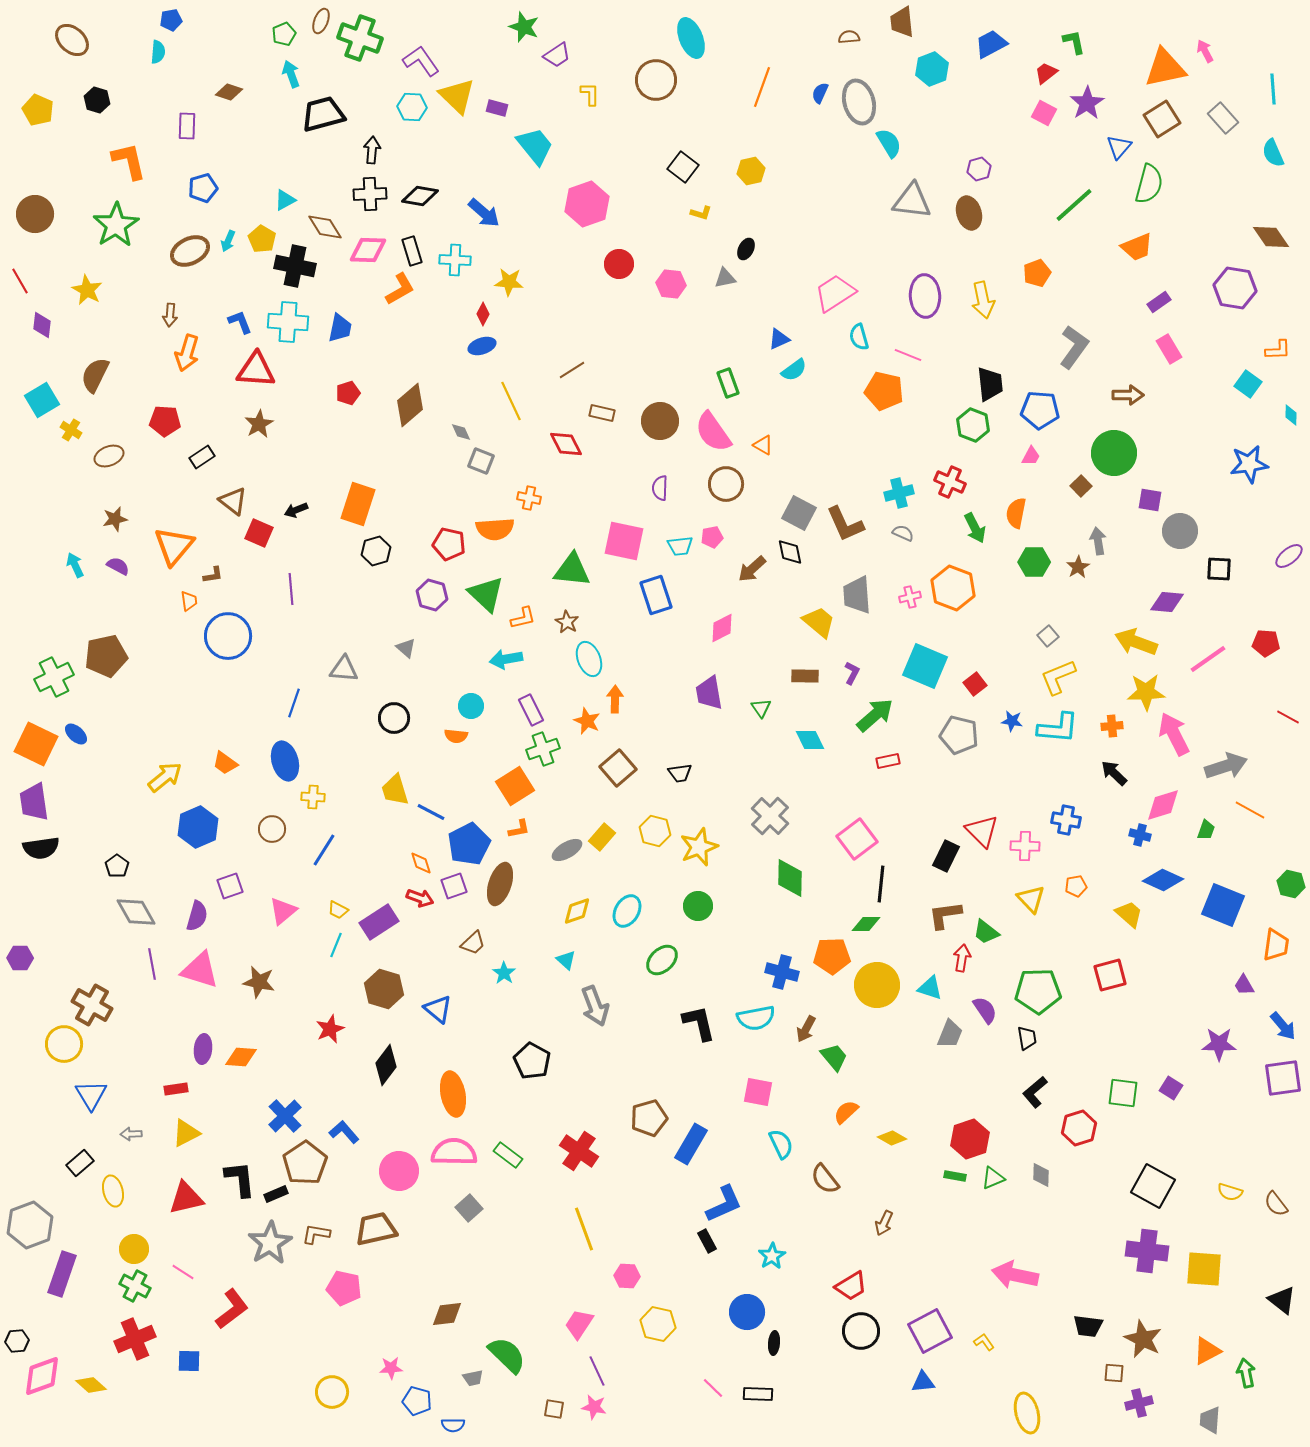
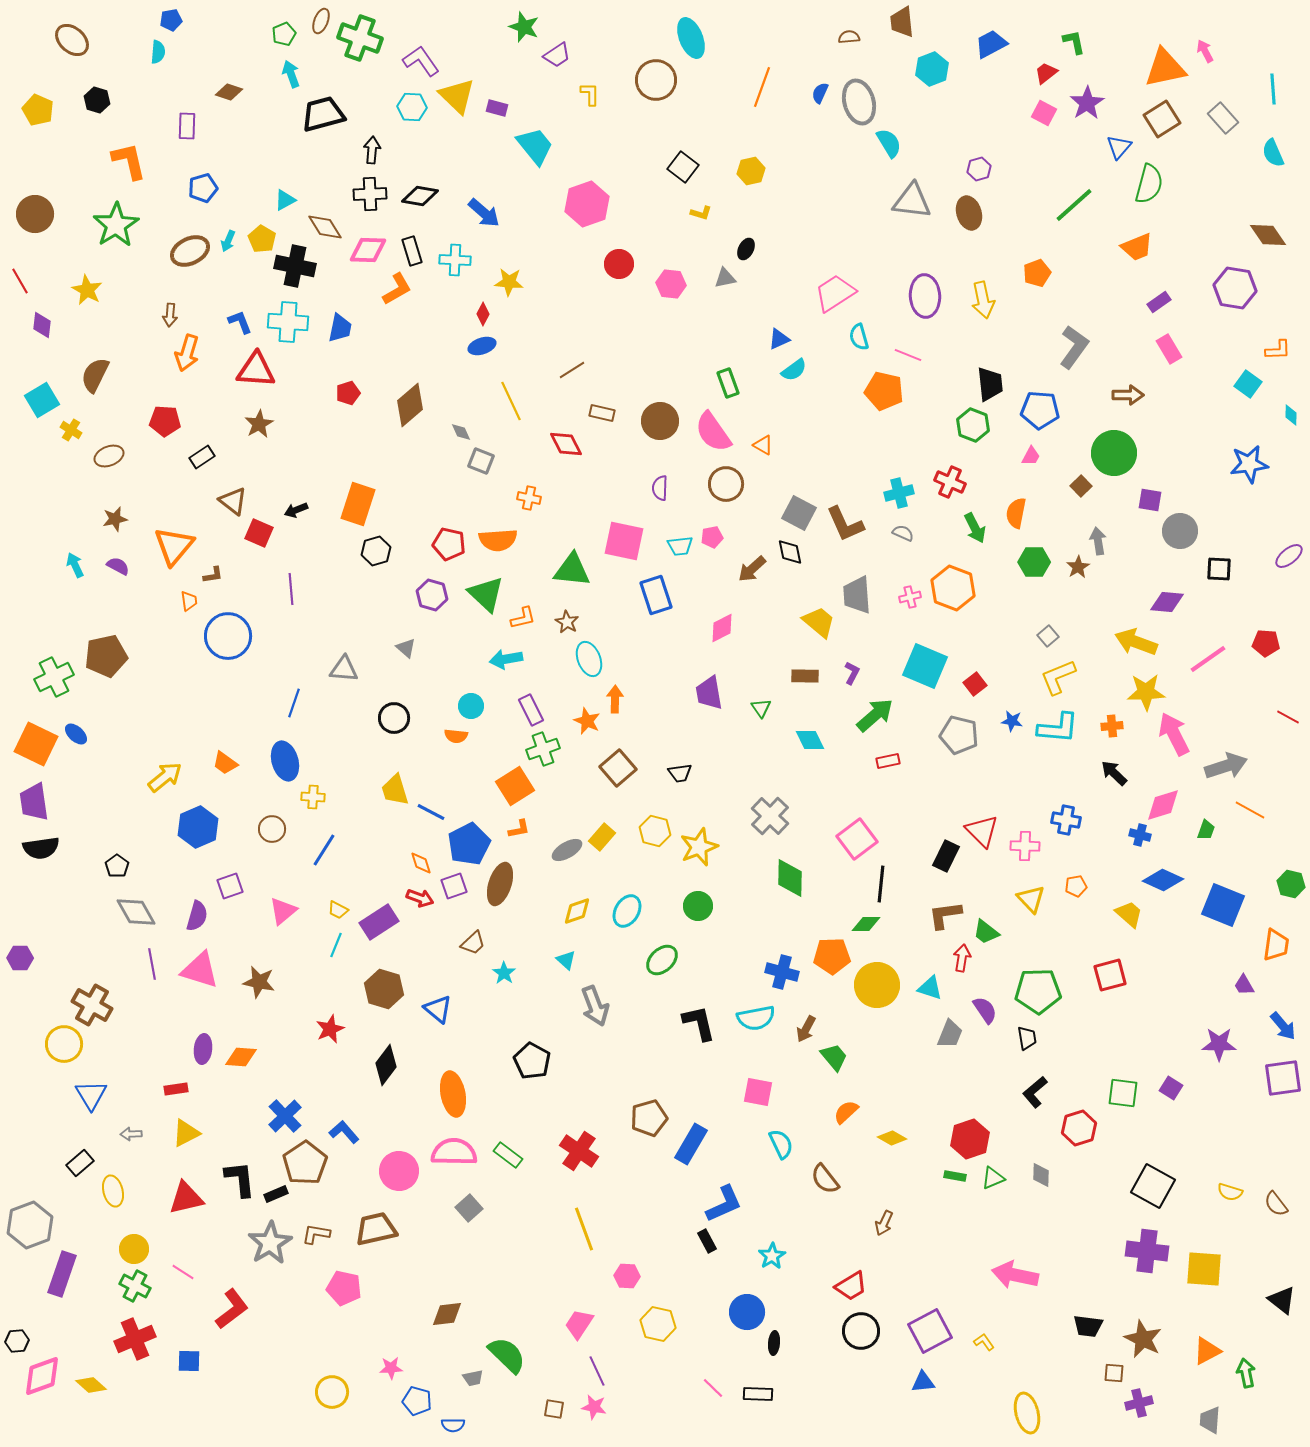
brown diamond at (1271, 237): moved 3 px left, 2 px up
orange L-shape at (400, 289): moved 3 px left
orange semicircle at (495, 529): moved 3 px right, 11 px down
